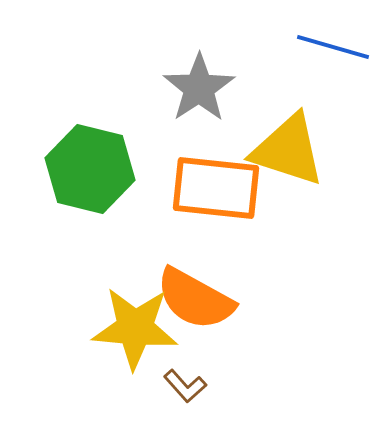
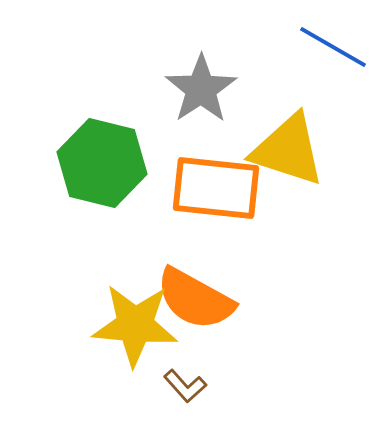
blue line: rotated 14 degrees clockwise
gray star: moved 2 px right, 1 px down
green hexagon: moved 12 px right, 6 px up
yellow star: moved 3 px up
